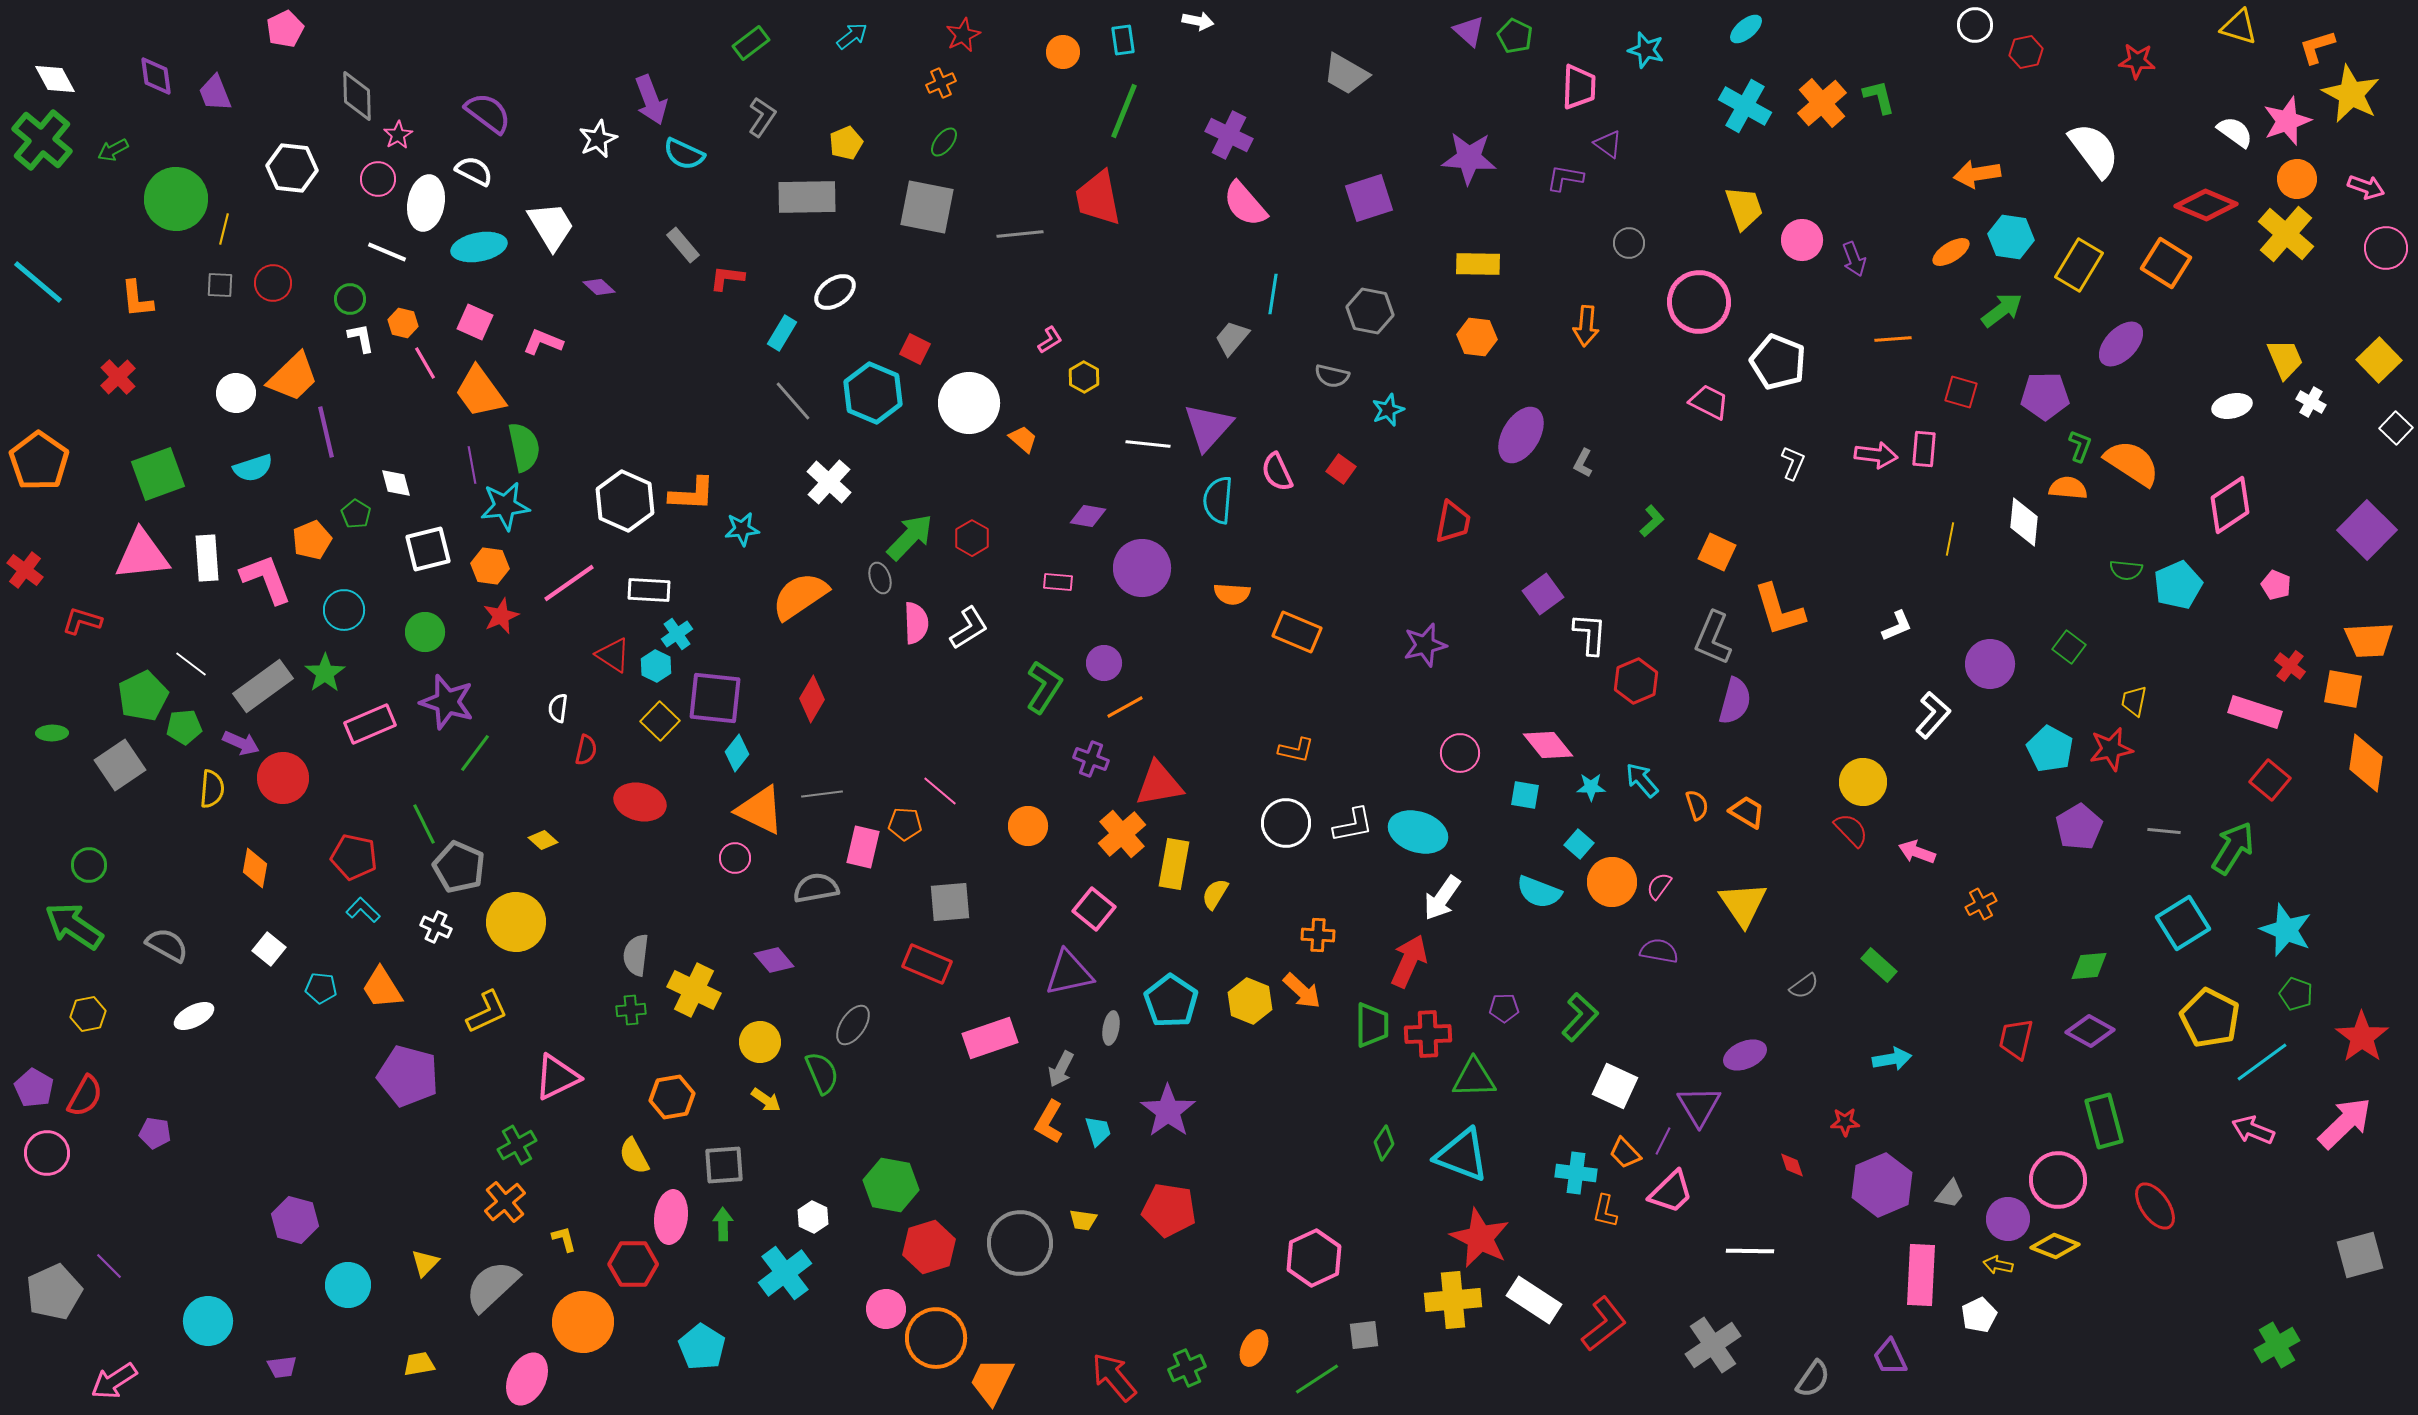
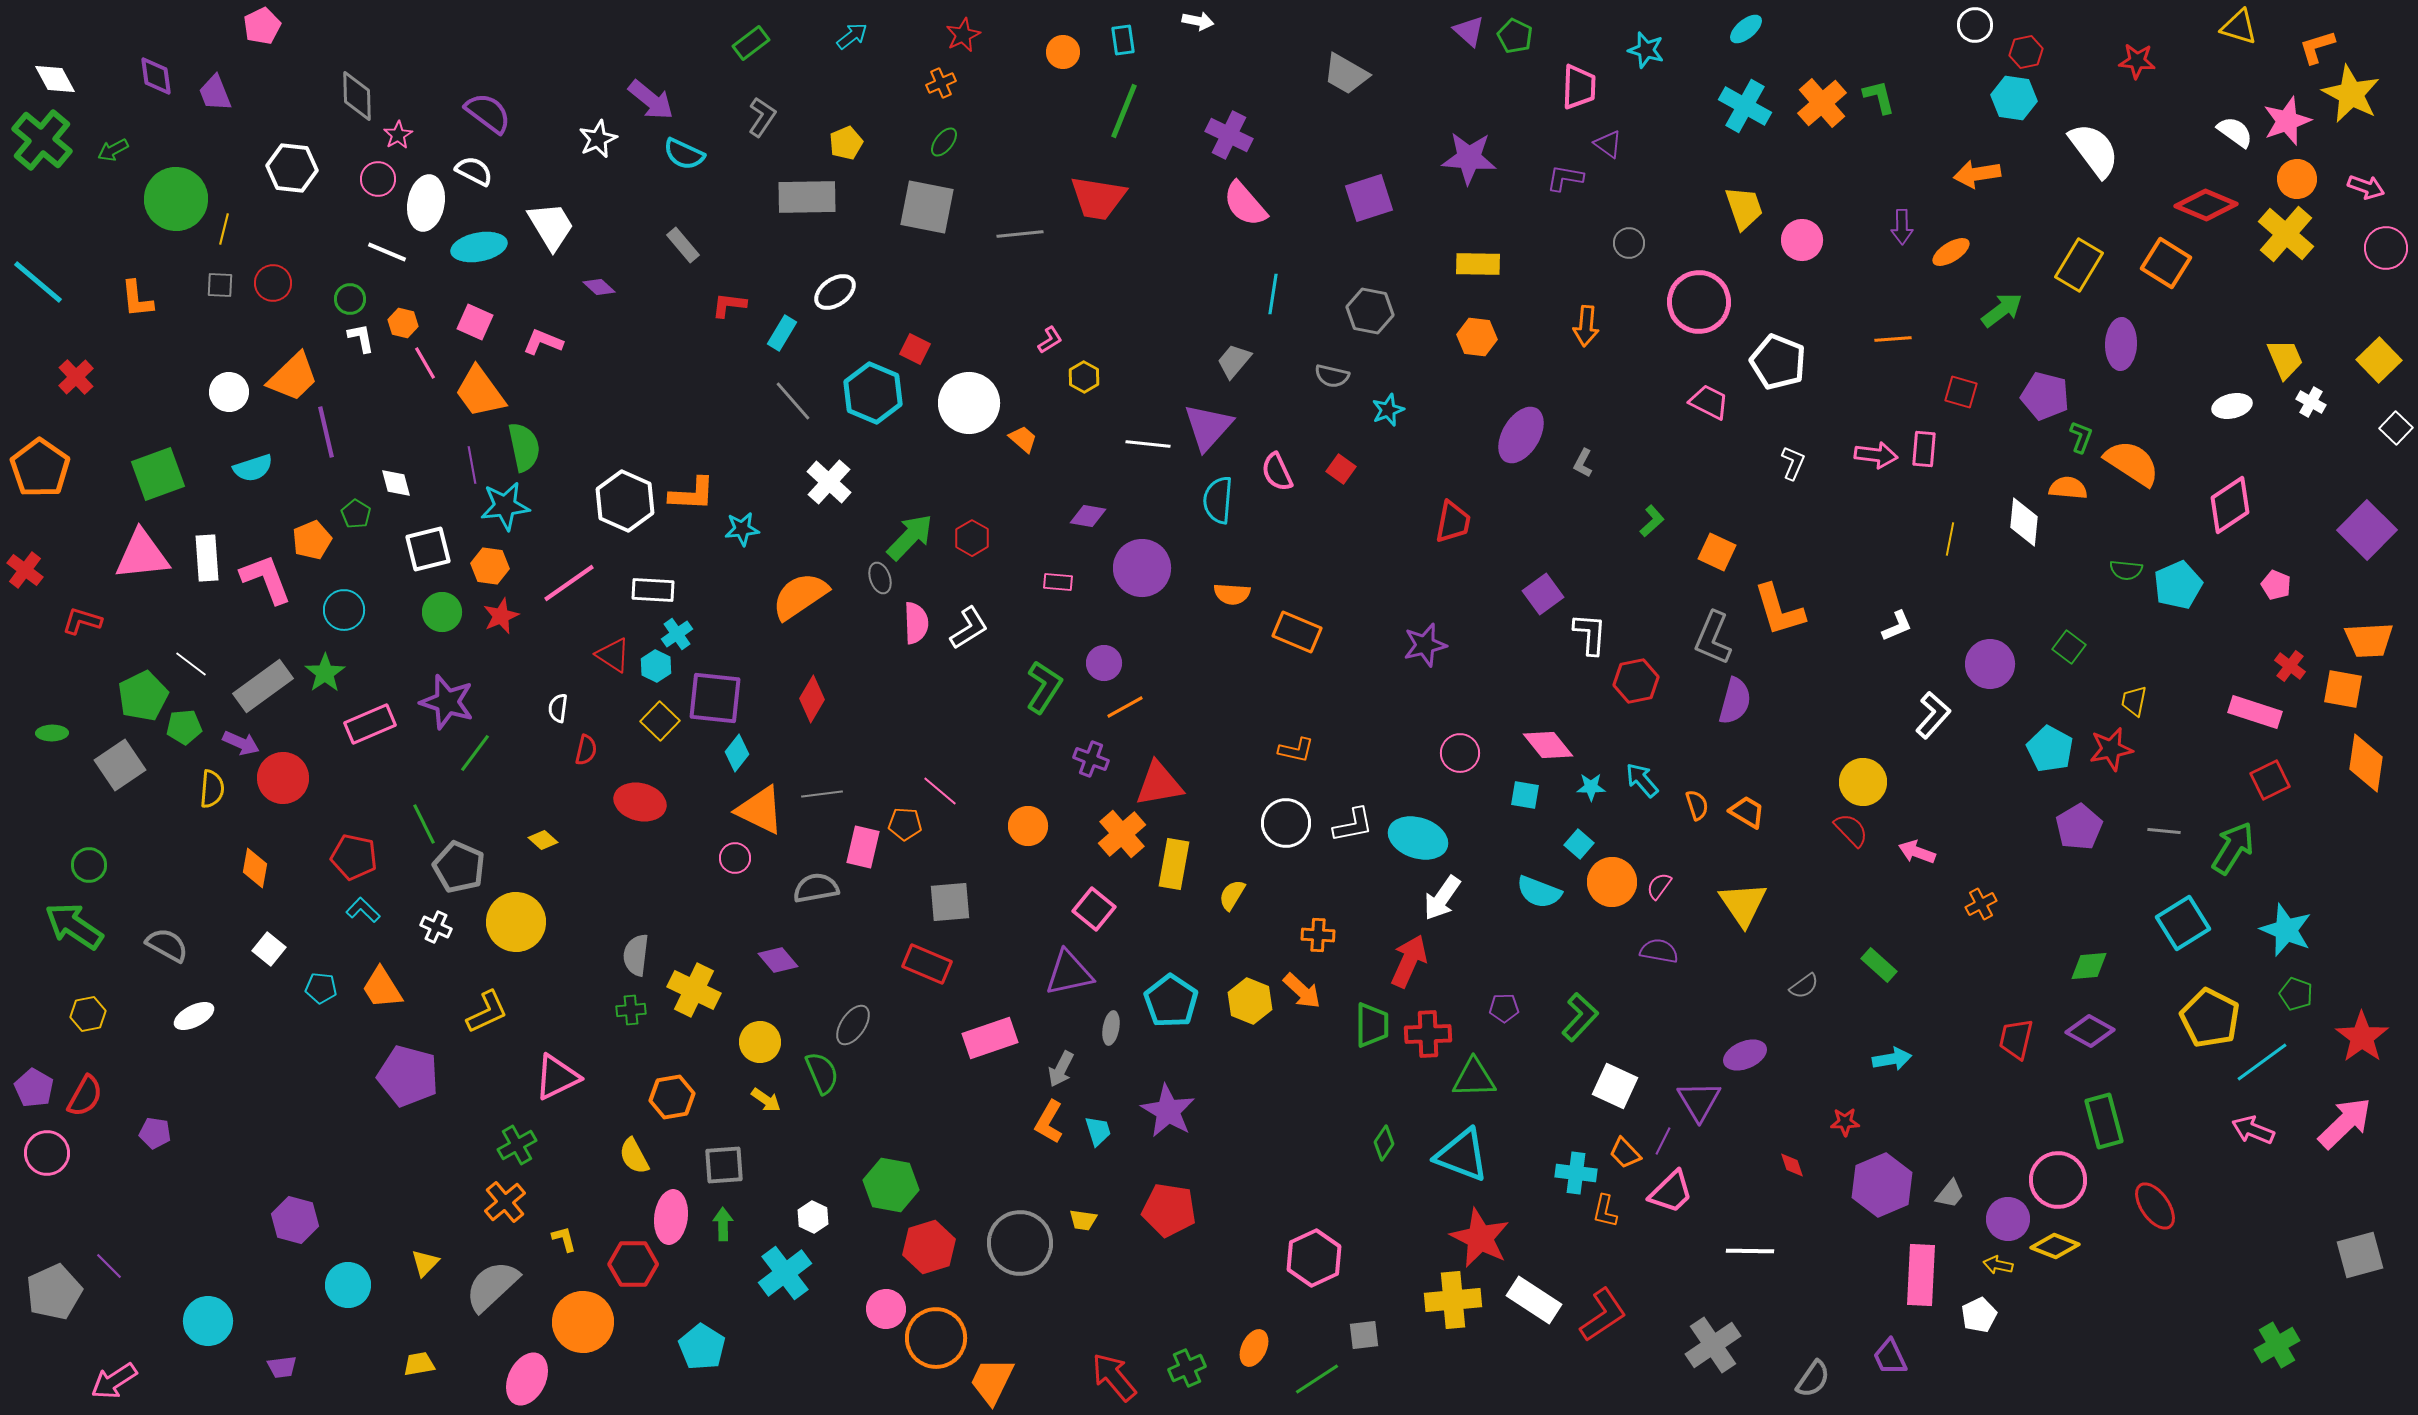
pink pentagon at (285, 29): moved 23 px left, 3 px up
purple arrow at (651, 100): rotated 30 degrees counterclockwise
red trapezoid at (1098, 198): rotated 70 degrees counterclockwise
cyan hexagon at (2011, 237): moved 3 px right, 139 px up
purple arrow at (1854, 259): moved 48 px right, 32 px up; rotated 20 degrees clockwise
red L-shape at (727, 278): moved 2 px right, 27 px down
gray trapezoid at (1232, 338): moved 2 px right, 23 px down
purple ellipse at (2121, 344): rotated 42 degrees counterclockwise
red cross at (118, 377): moved 42 px left
white circle at (236, 393): moved 7 px left, 1 px up
purple pentagon at (2045, 396): rotated 15 degrees clockwise
green L-shape at (2080, 446): moved 1 px right, 9 px up
orange pentagon at (39, 461): moved 1 px right, 7 px down
white rectangle at (649, 590): moved 4 px right
green circle at (425, 632): moved 17 px right, 20 px up
red hexagon at (1636, 681): rotated 12 degrees clockwise
red square at (2270, 780): rotated 24 degrees clockwise
cyan ellipse at (1418, 832): moved 6 px down
yellow semicircle at (1215, 894): moved 17 px right, 1 px down
purple diamond at (774, 960): moved 4 px right
purple triangle at (1699, 1106): moved 5 px up
purple star at (1168, 1111): rotated 6 degrees counterclockwise
red L-shape at (1604, 1324): moved 1 px left, 9 px up; rotated 4 degrees clockwise
